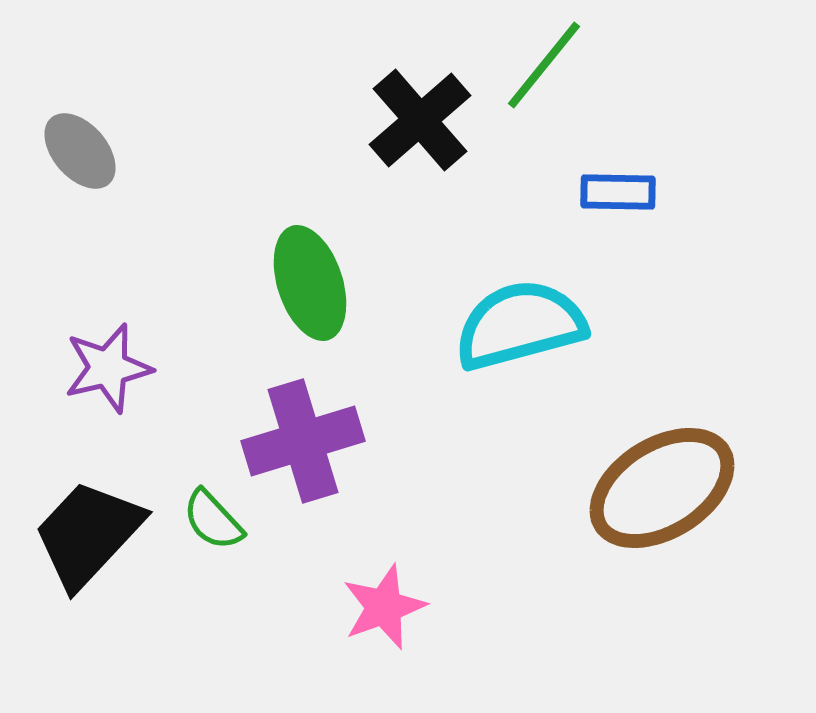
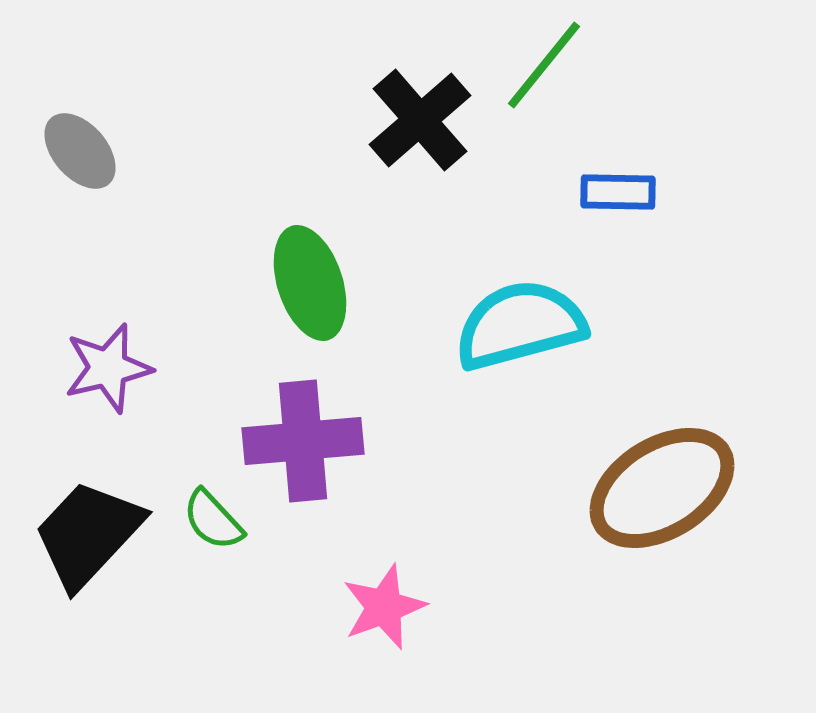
purple cross: rotated 12 degrees clockwise
